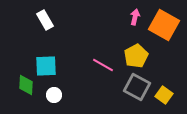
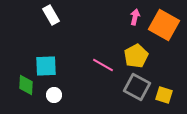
white rectangle: moved 6 px right, 5 px up
yellow square: rotated 18 degrees counterclockwise
